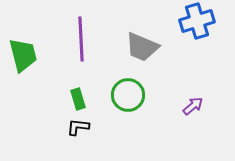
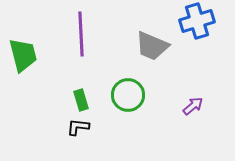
purple line: moved 5 px up
gray trapezoid: moved 10 px right, 1 px up
green rectangle: moved 3 px right, 1 px down
